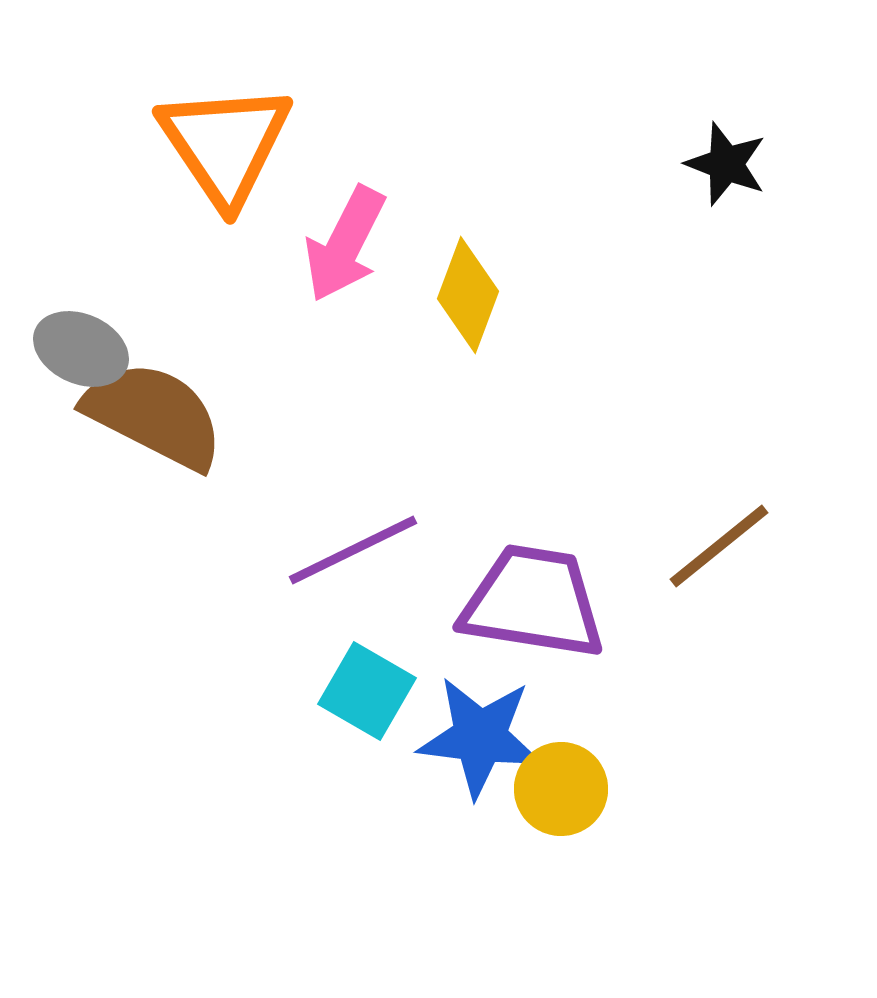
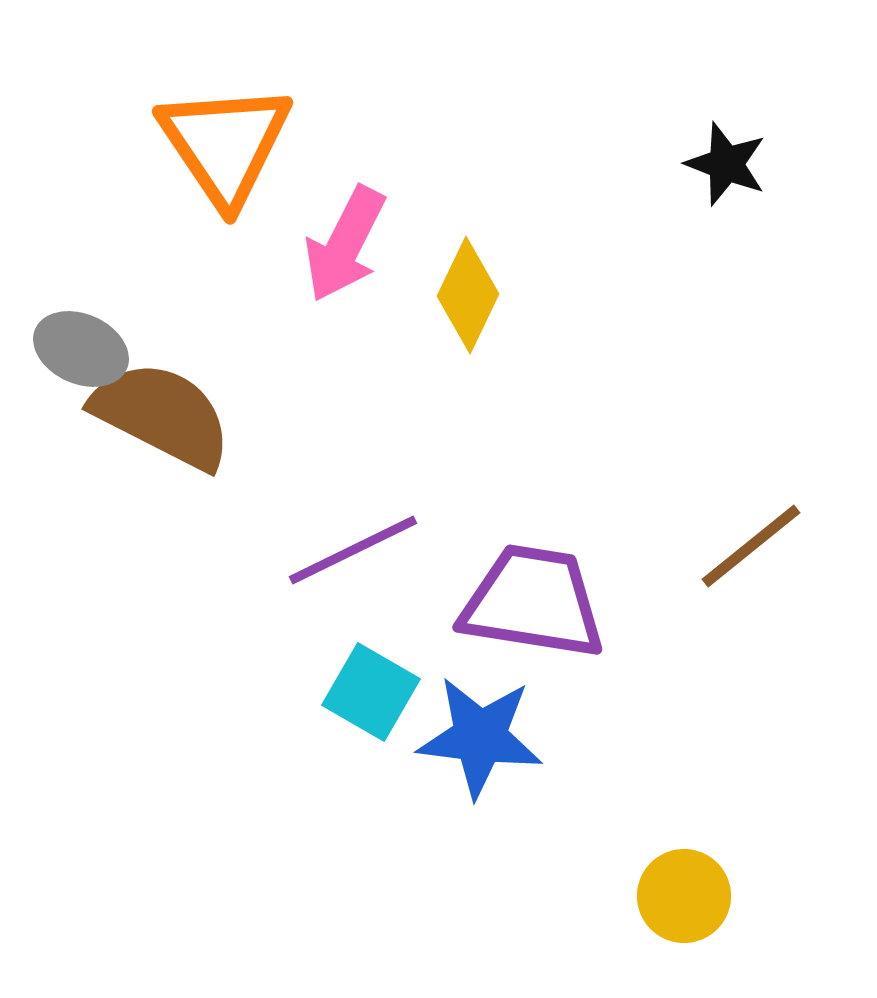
yellow diamond: rotated 5 degrees clockwise
brown semicircle: moved 8 px right
brown line: moved 32 px right
cyan square: moved 4 px right, 1 px down
yellow circle: moved 123 px right, 107 px down
